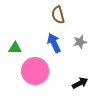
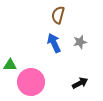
brown semicircle: rotated 30 degrees clockwise
green triangle: moved 5 px left, 17 px down
pink circle: moved 4 px left, 11 px down
